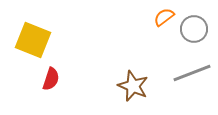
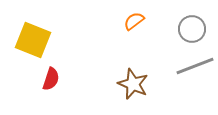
orange semicircle: moved 30 px left, 4 px down
gray circle: moved 2 px left
gray line: moved 3 px right, 7 px up
brown star: moved 2 px up
